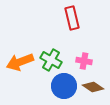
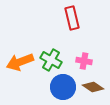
blue circle: moved 1 px left, 1 px down
